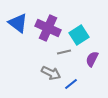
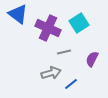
blue triangle: moved 9 px up
cyan square: moved 12 px up
gray arrow: rotated 42 degrees counterclockwise
